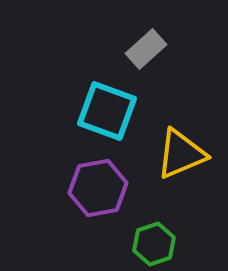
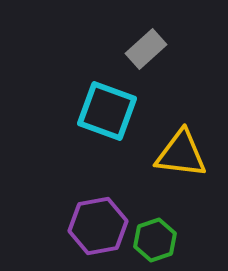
yellow triangle: rotated 30 degrees clockwise
purple hexagon: moved 38 px down
green hexagon: moved 1 px right, 4 px up
